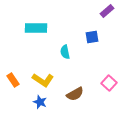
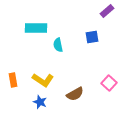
cyan semicircle: moved 7 px left, 7 px up
orange rectangle: rotated 24 degrees clockwise
